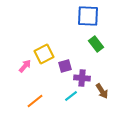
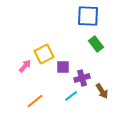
purple square: moved 2 px left, 1 px down; rotated 16 degrees clockwise
purple cross: rotated 21 degrees counterclockwise
